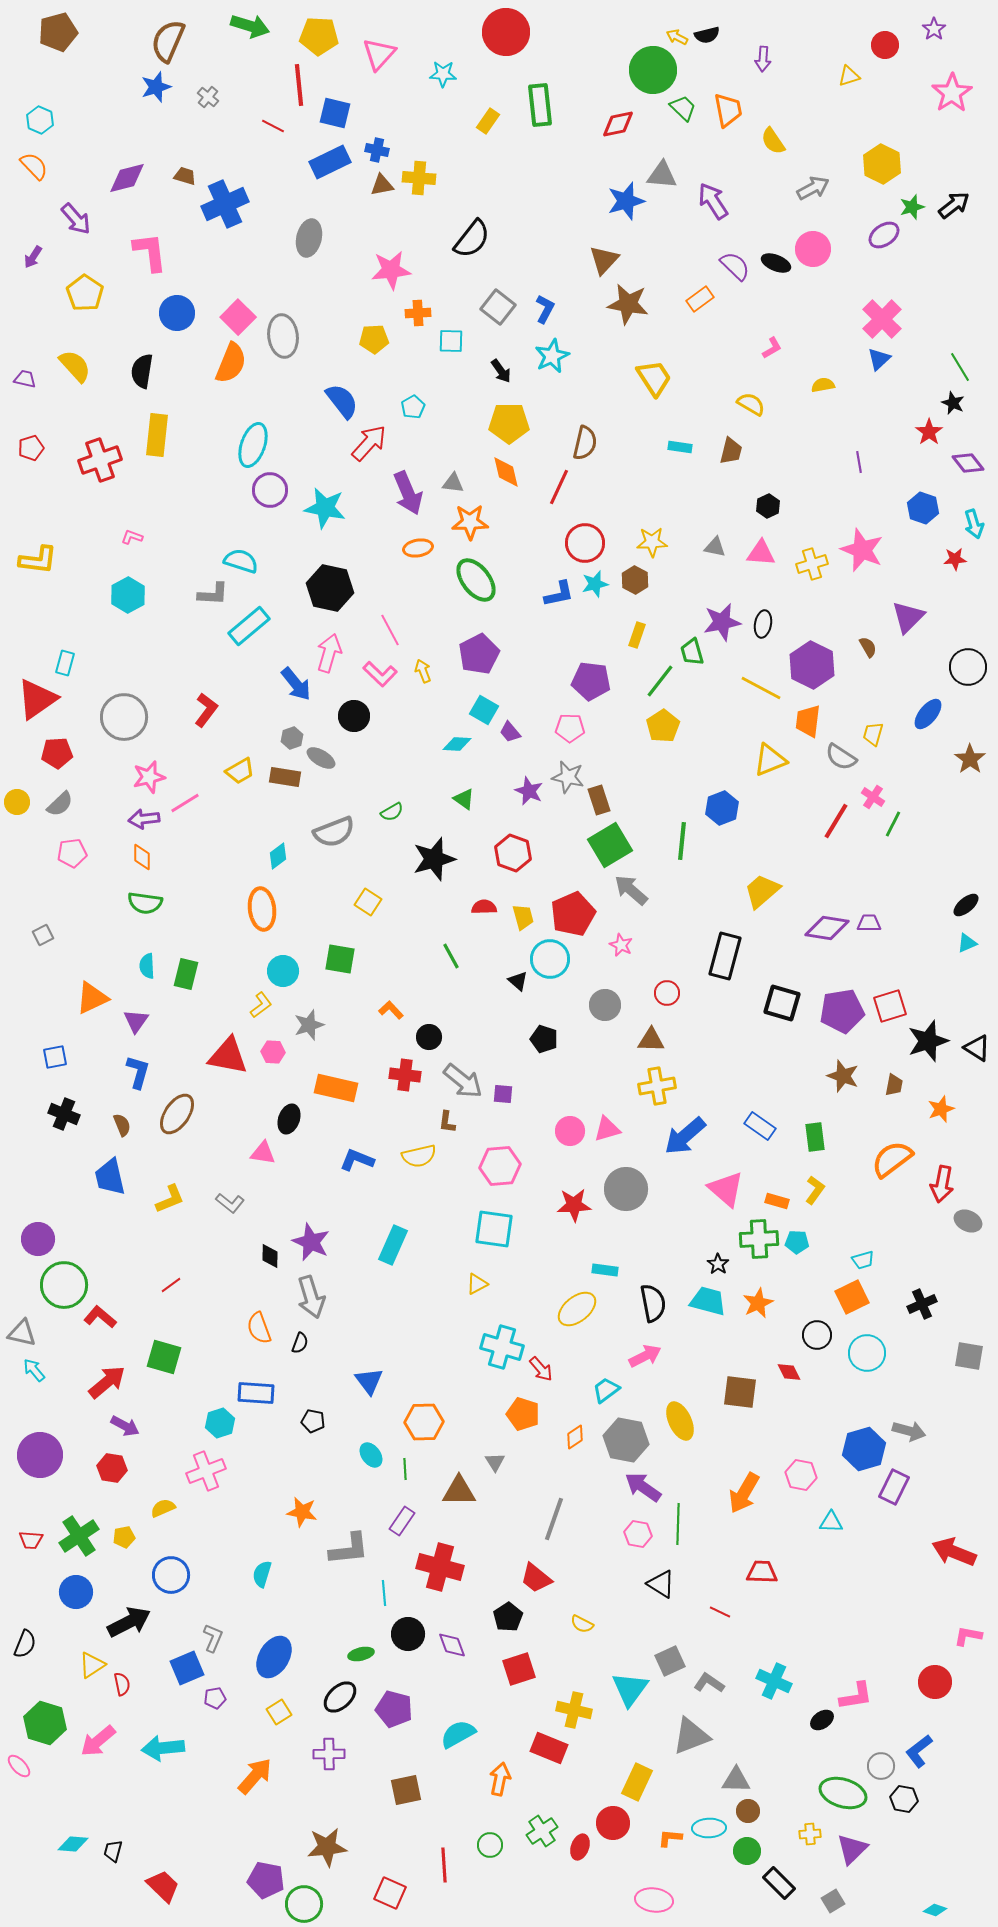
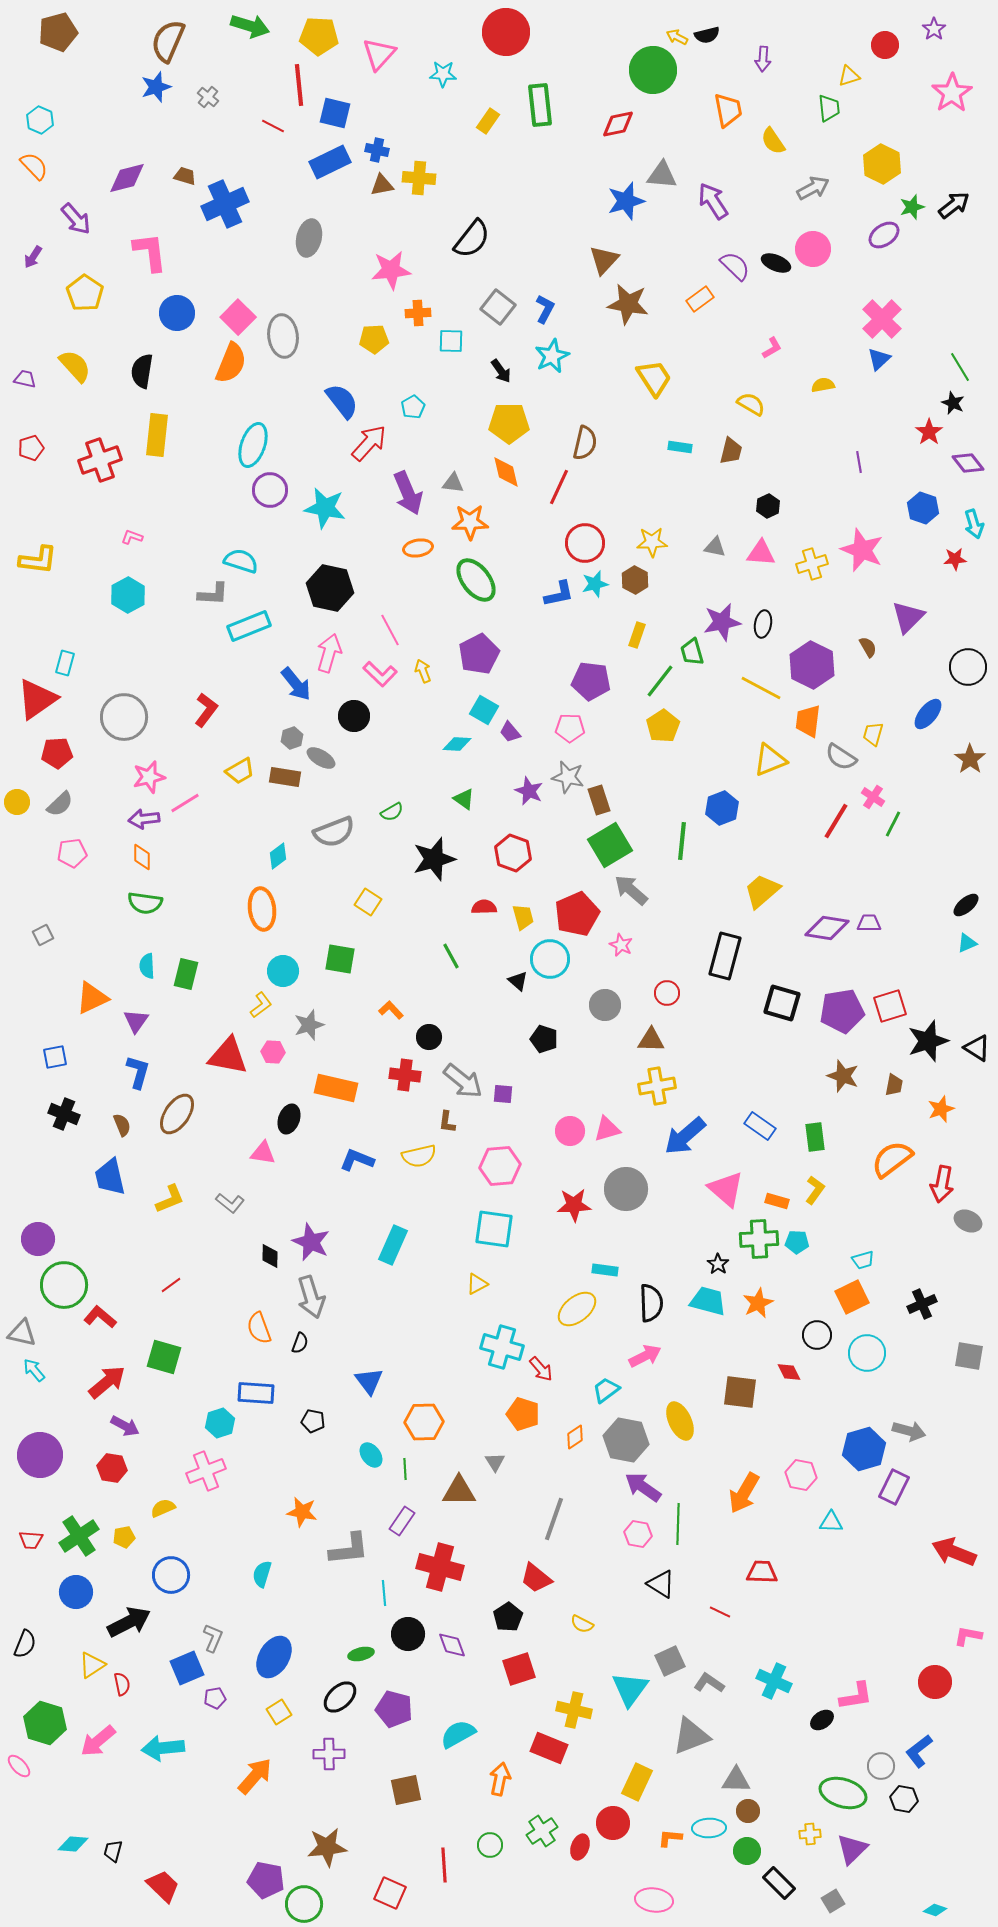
green trapezoid at (683, 108): moved 146 px right; rotated 40 degrees clockwise
cyan rectangle at (249, 626): rotated 18 degrees clockwise
red pentagon at (573, 914): moved 4 px right
black semicircle at (653, 1303): moved 2 px left; rotated 9 degrees clockwise
